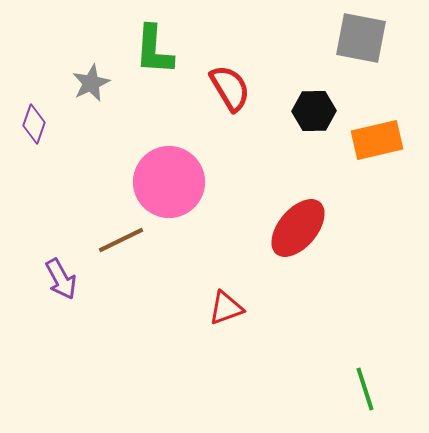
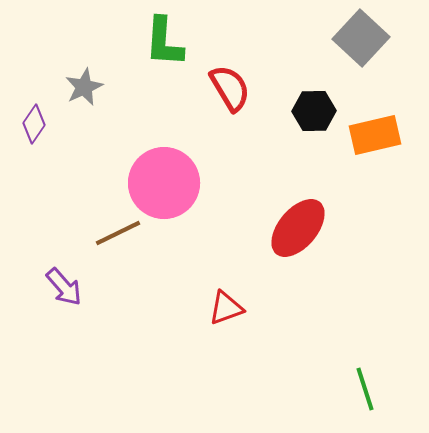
gray square: rotated 32 degrees clockwise
green L-shape: moved 10 px right, 8 px up
gray star: moved 7 px left, 4 px down
purple diamond: rotated 15 degrees clockwise
orange rectangle: moved 2 px left, 5 px up
pink circle: moved 5 px left, 1 px down
brown line: moved 3 px left, 7 px up
purple arrow: moved 3 px right, 8 px down; rotated 12 degrees counterclockwise
